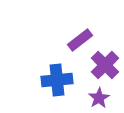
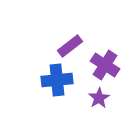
purple rectangle: moved 10 px left, 6 px down
purple cross: rotated 12 degrees counterclockwise
